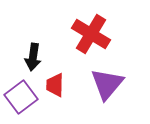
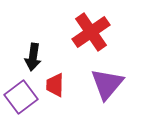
red cross: moved 2 px up; rotated 24 degrees clockwise
